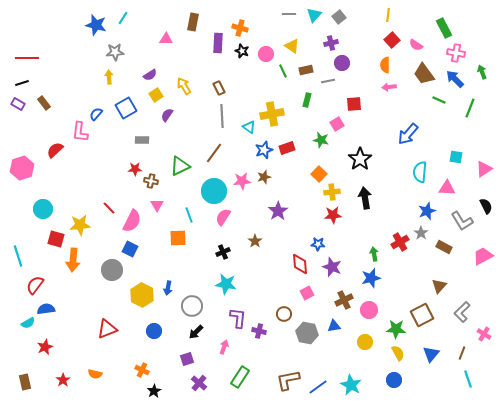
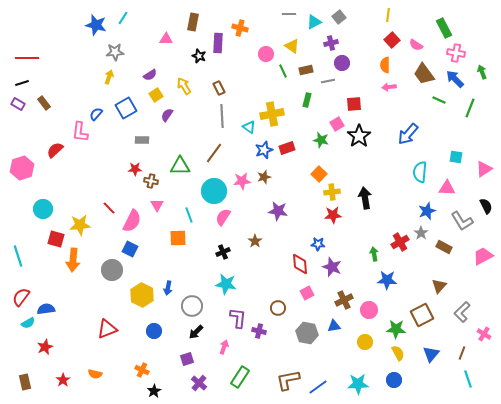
cyan triangle at (314, 15): moved 7 px down; rotated 21 degrees clockwise
black star at (242, 51): moved 43 px left, 5 px down
yellow arrow at (109, 77): rotated 24 degrees clockwise
black star at (360, 159): moved 1 px left, 23 px up
green triangle at (180, 166): rotated 25 degrees clockwise
purple star at (278, 211): rotated 30 degrees counterclockwise
blue star at (371, 278): moved 16 px right, 2 px down; rotated 18 degrees clockwise
red semicircle at (35, 285): moved 14 px left, 12 px down
brown circle at (284, 314): moved 6 px left, 6 px up
cyan star at (351, 385): moved 7 px right, 1 px up; rotated 30 degrees counterclockwise
